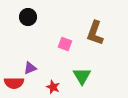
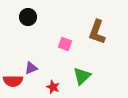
brown L-shape: moved 2 px right, 1 px up
purple triangle: moved 1 px right
green triangle: rotated 18 degrees clockwise
red semicircle: moved 1 px left, 2 px up
